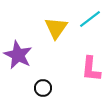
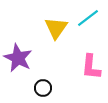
cyan line: moved 2 px left, 1 px up
purple star: moved 3 px down
pink L-shape: moved 2 px up
